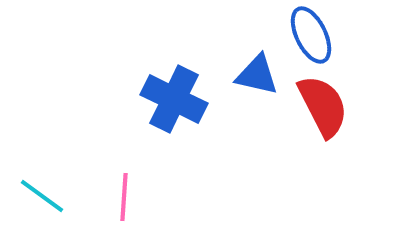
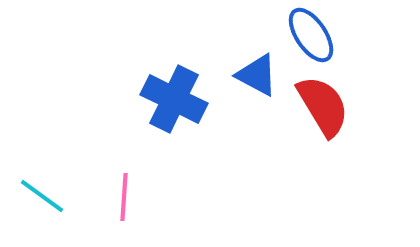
blue ellipse: rotated 8 degrees counterclockwise
blue triangle: rotated 15 degrees clockwise
red semicircle: rotated 4 degrees counterclockwise
